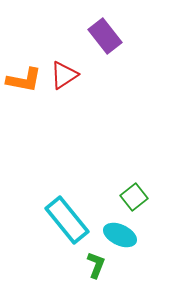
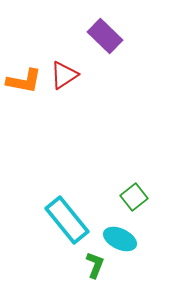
purple rectangle: rotated 8 degrees counterclockwise
orange L-shape: moved 1 px down
cyan ellipse: moved 4 px down
green L-shape: moved 1 px left
